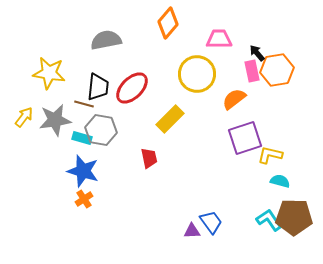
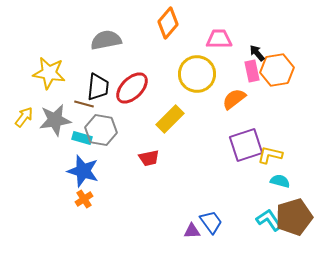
purple square: moved 1 px right, 7 px down
red trapezoid: rotated 90 degrees clockwise
brown pentagon: rotated 18 degrees counterclockwise
